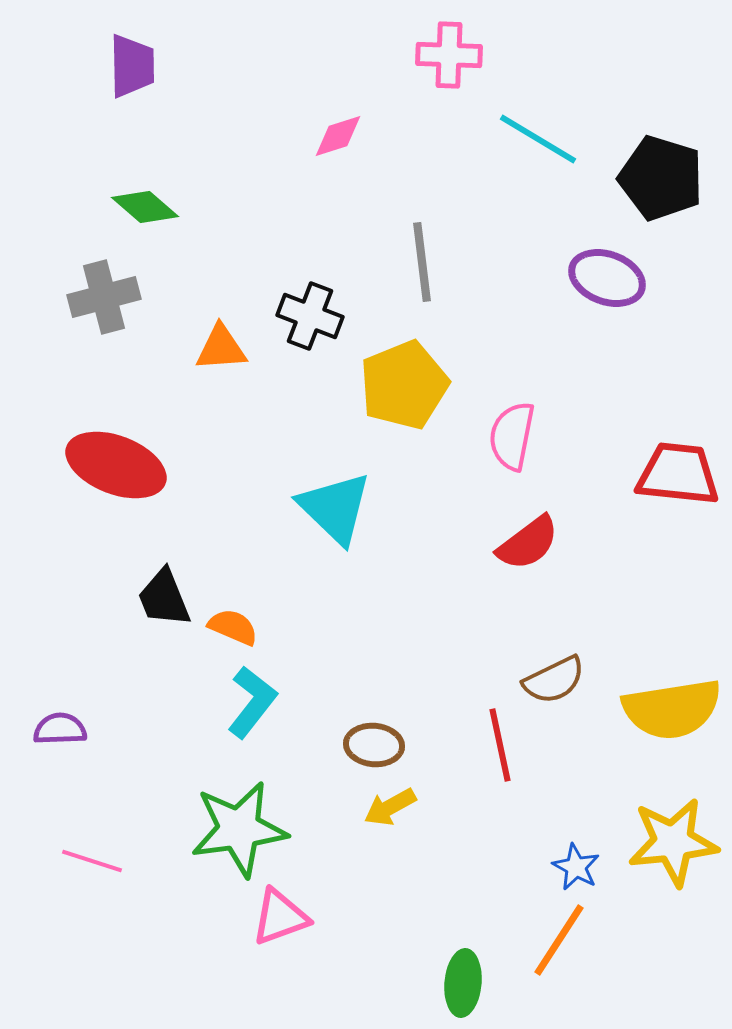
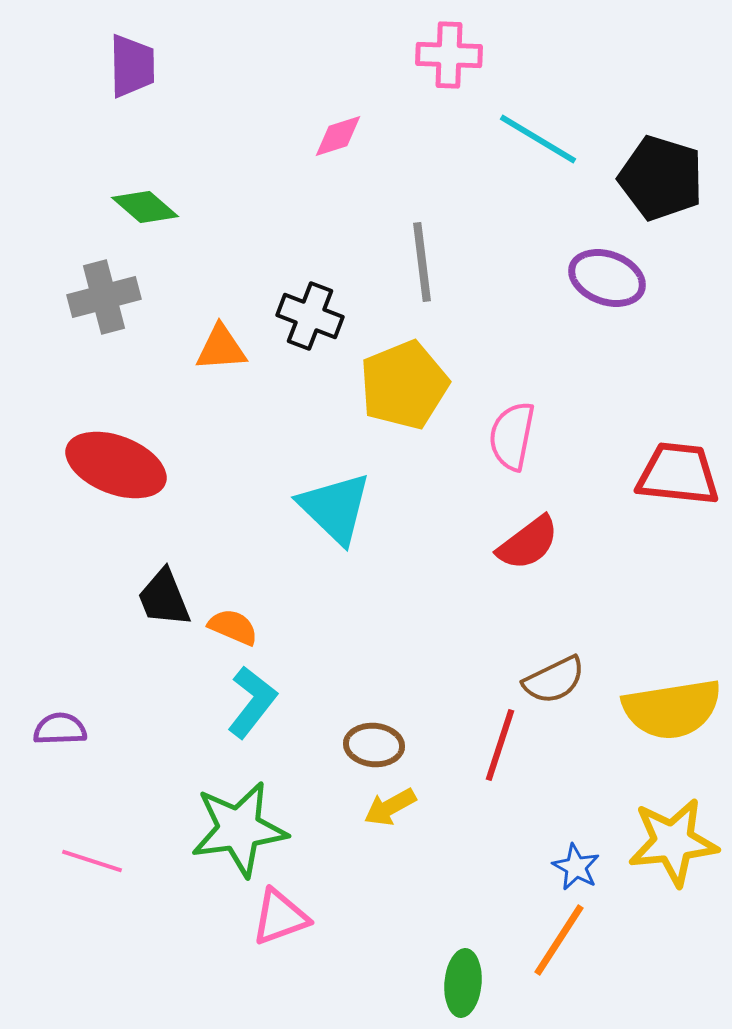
red line: rotated 30 degrees clockwise
